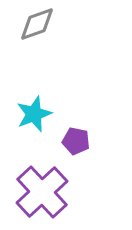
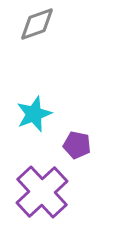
purple pentagon: moved 1 px right, 4 px down
